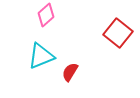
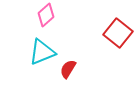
cyan triangle: moved 1 px right, 4 px up
red semicircle: moved 2 px left, 3 px up
